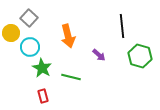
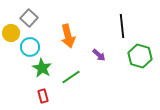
green line: rotated 48 degrees counterclockwise
